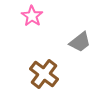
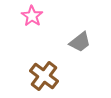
brown cross: moved 2 px down
